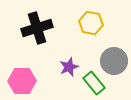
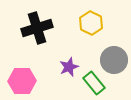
yellow hexagon: rotated 15 degrees clockwise
gray circle: moved 1 px up
